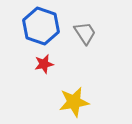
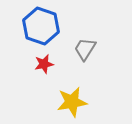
gray trapezoid: moved 16 px down; rotated 115 degrees counterclockwise
yellow star: moved 2 px left
